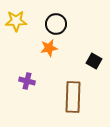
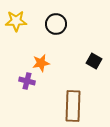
orange star: moved 8 px left, 15 px down
brown rectangle: moved 9 px down
